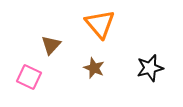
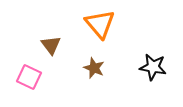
brown triangle: rotated 20 degrees counterclockwise
black star: moved 3 px right, 1 px up; rotated 24 degrees clockwise
